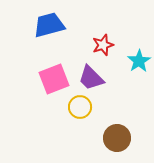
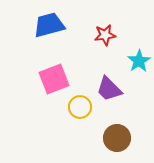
red star: moved 2 px right, 10 px up; rotated 10 degrees clockwise
purple trapezoid: moved 18 px right, 11 px down
